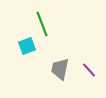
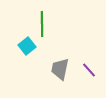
green line: rotated 20 degrees clockwise
cyan square: rotated 18 degrees counterclockwise
